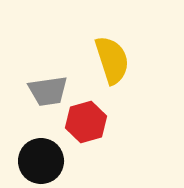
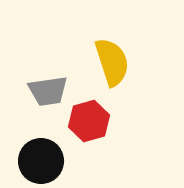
yellow semicircle: moved 2 px down
red hexagon: moved 3 px right, 1 px up
